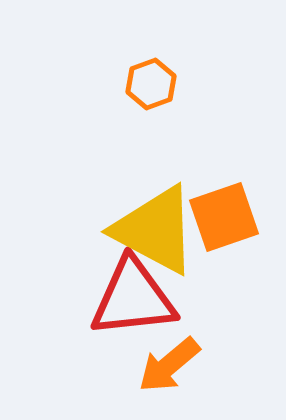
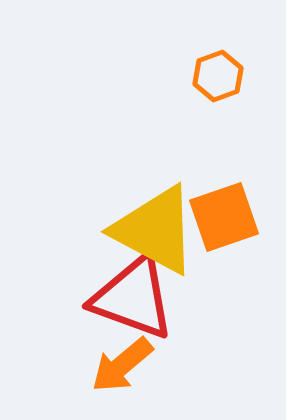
orange hexagon: moved 67 px right, 8 px up
red triangle: rotated 26 degrees clockwise
orange arrow: moved 47 px left
